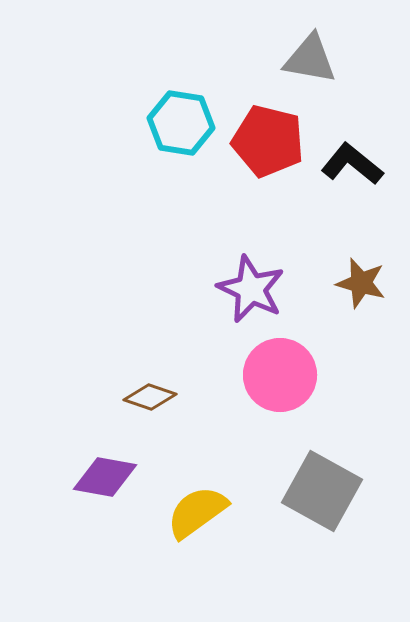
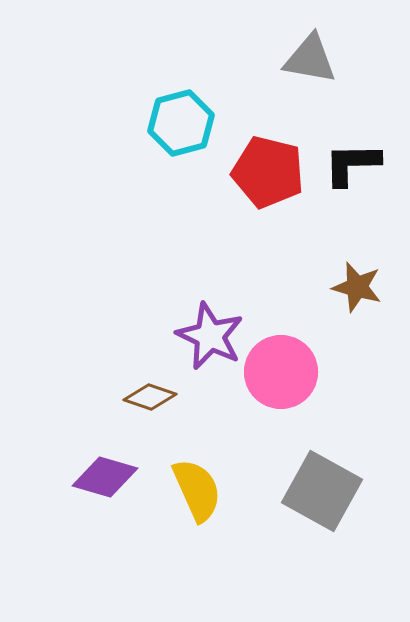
cyan hexagon: rotated 24 degrees counterclockwise
red pentagon: moved 31 px down
black L-shape: rotated 40 degrees counterclockwise
brown star: moved 4 px left, 4 px down
purple star: moved 41 px left, 47 px down
pink circle: moved 1 px right, 3 px up
purple diamond: rotated 6 degrees clockwise
yellow semicircle: moved 22 px up; rotated 102 degrees clockwise
